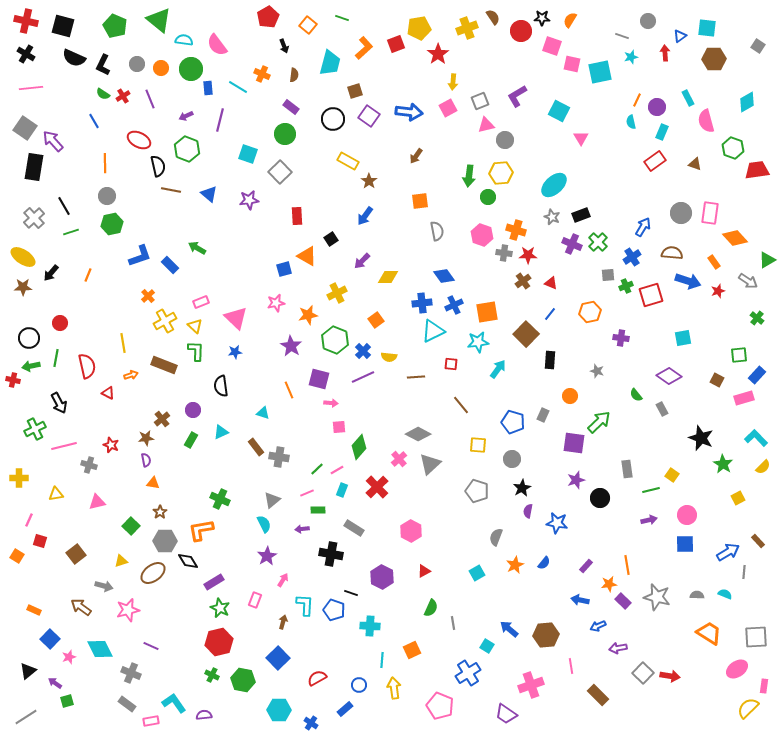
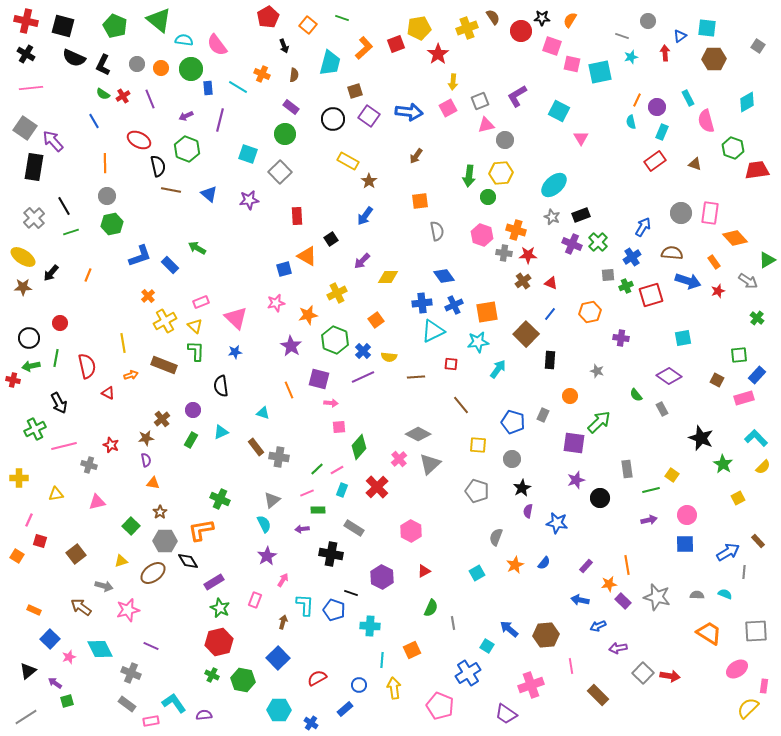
gray square at (756, 637): moved 6 px up
